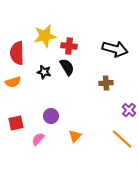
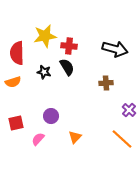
orange triangle: moved 1 px down
